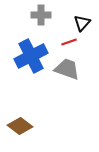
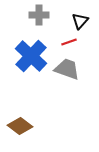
gray cross: moved 2 px left
black triangle: moved 2 px left, 2 px up
blue cross: rotated 20 degrees counterclockwise
